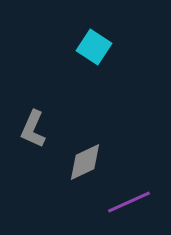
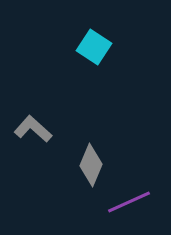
gray L-shape: rotated 108 degrees clockwise
gray diamond: moved 6 px right, 3 px down; rotated 42 degrees counterclockwise
